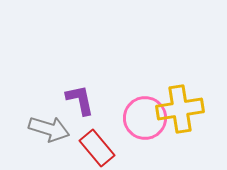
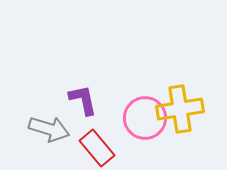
purple L-shape: moved 3 px right
